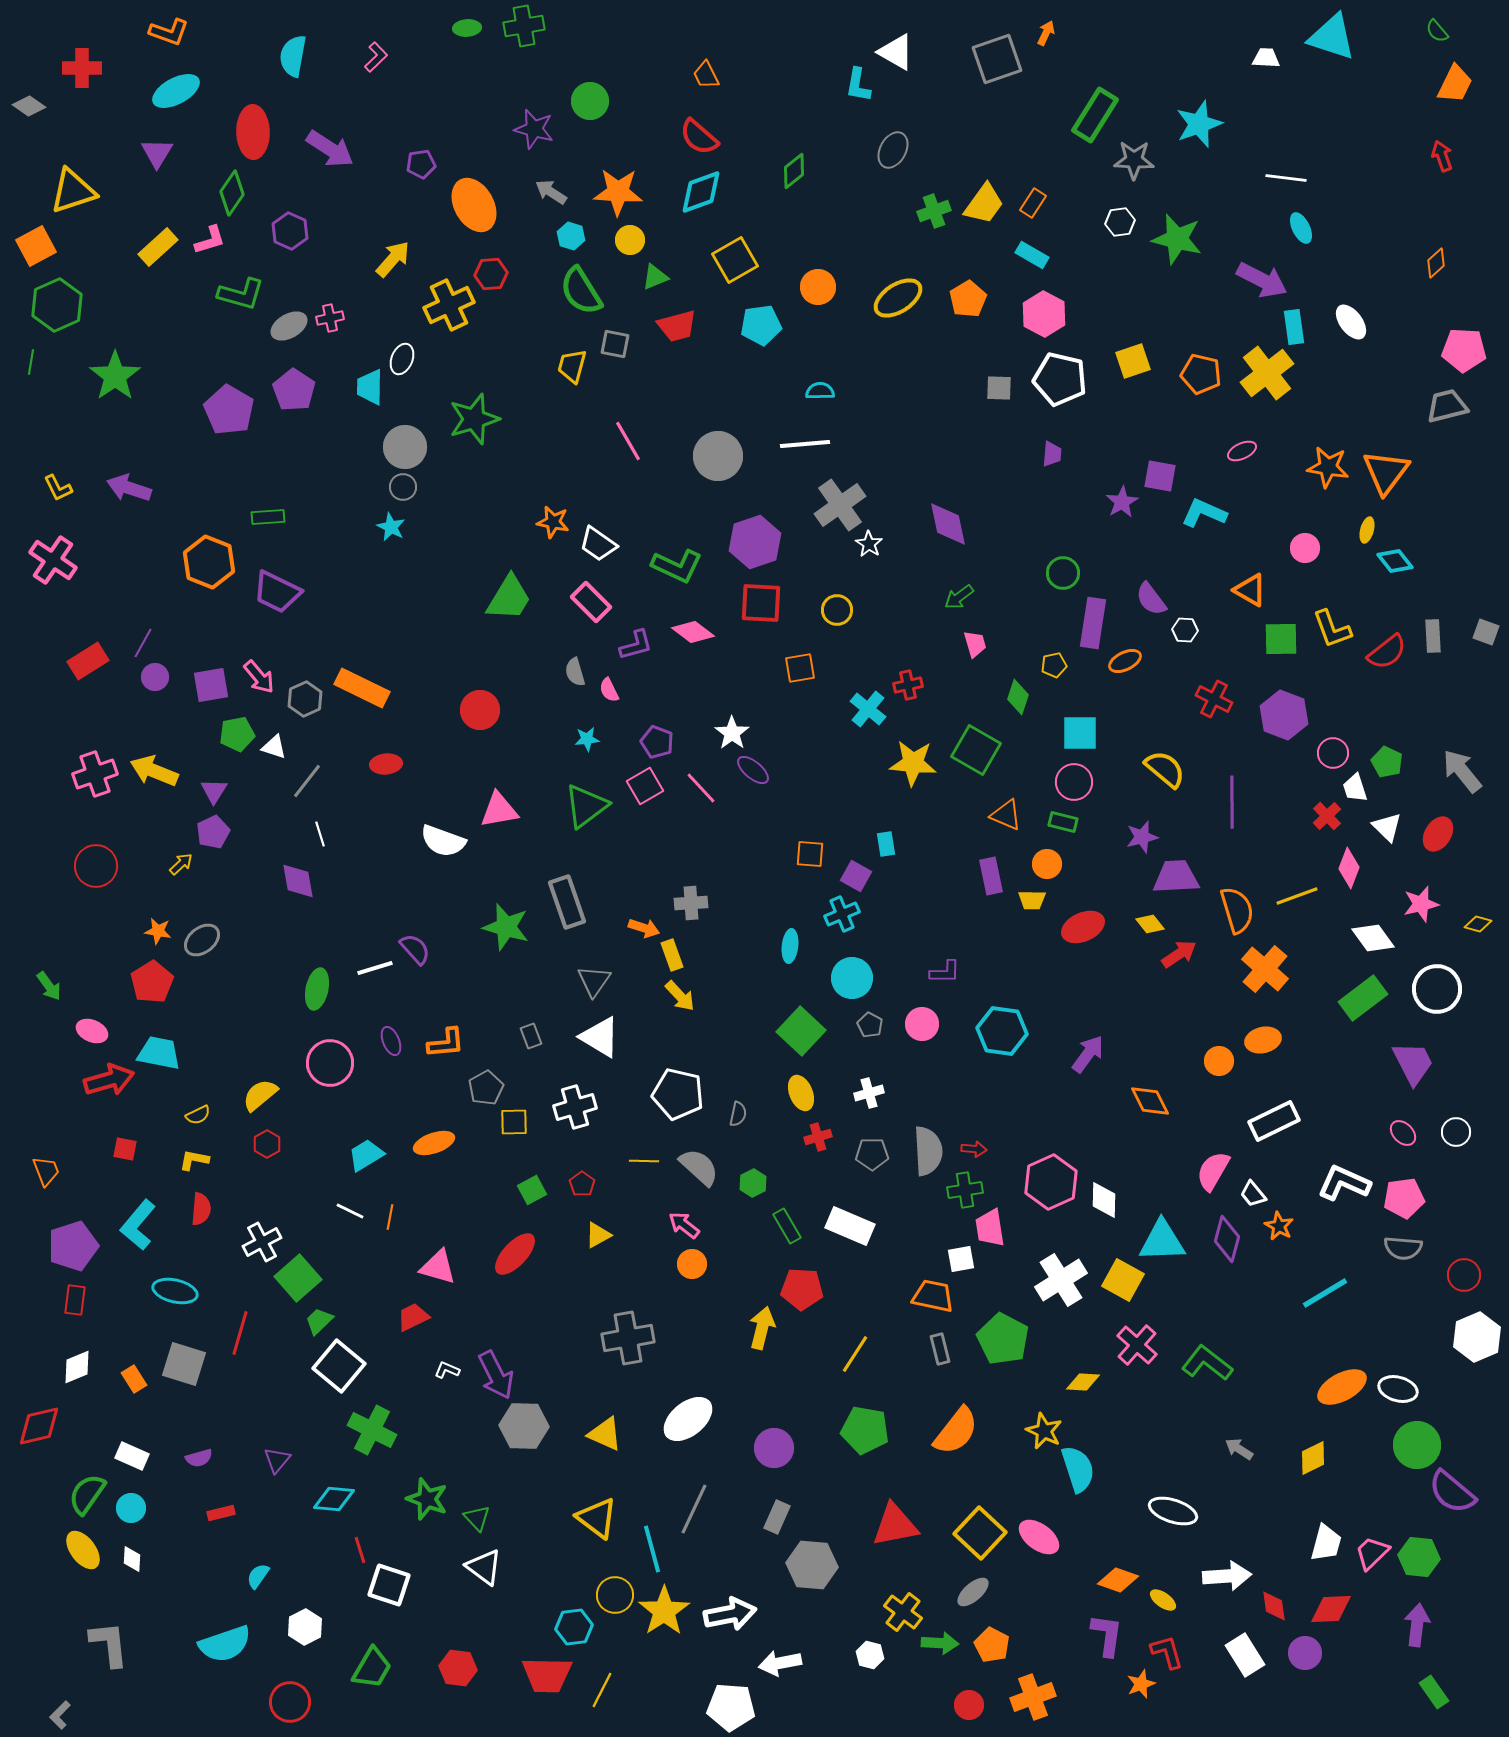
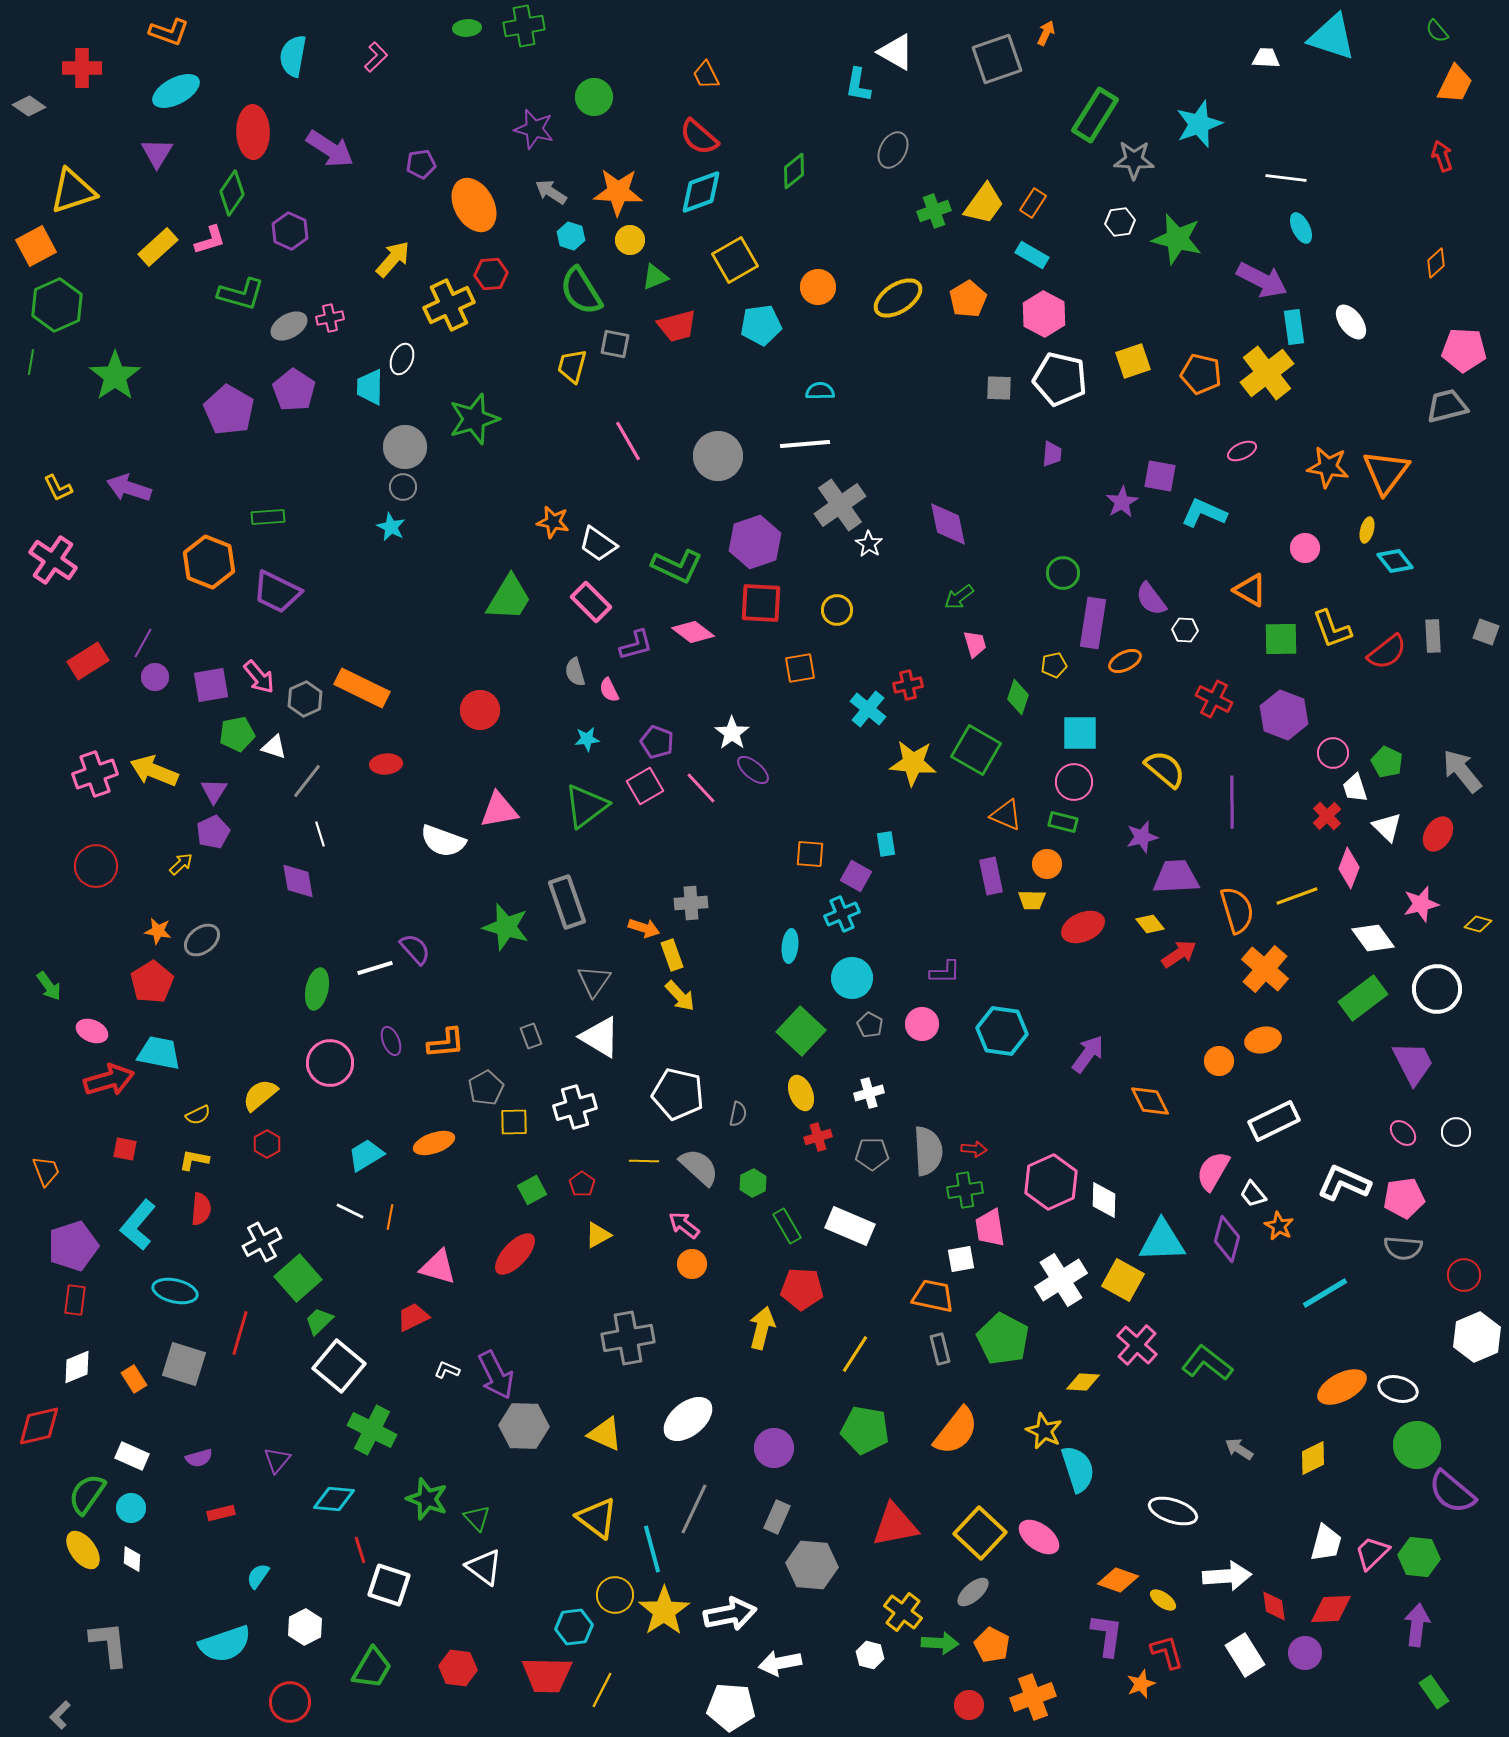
green circle at (590, 101): moved 4 px right, 4 px up
